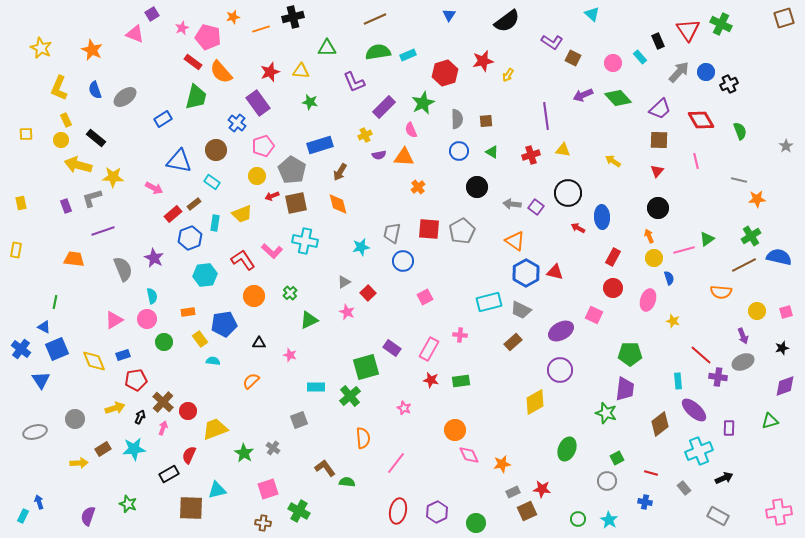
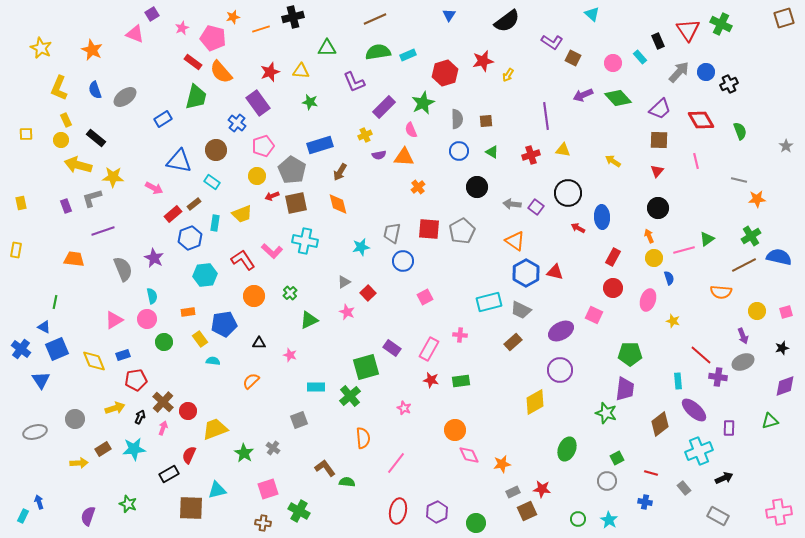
pink pentagon at (208, 37): moved 5 px right, 1 px down
